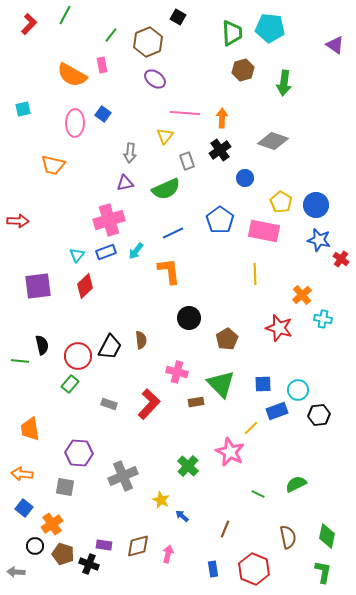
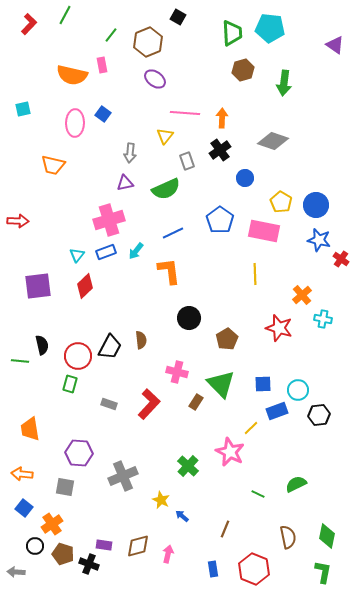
orange semicircle at (72, 75): rotated 16 degrees counterclockwise
green rectangle at (70, 384): rotated 24 degrees counterclockwise
brown rectangle at (196, 402): rotated 49 degrees counterclockwise
